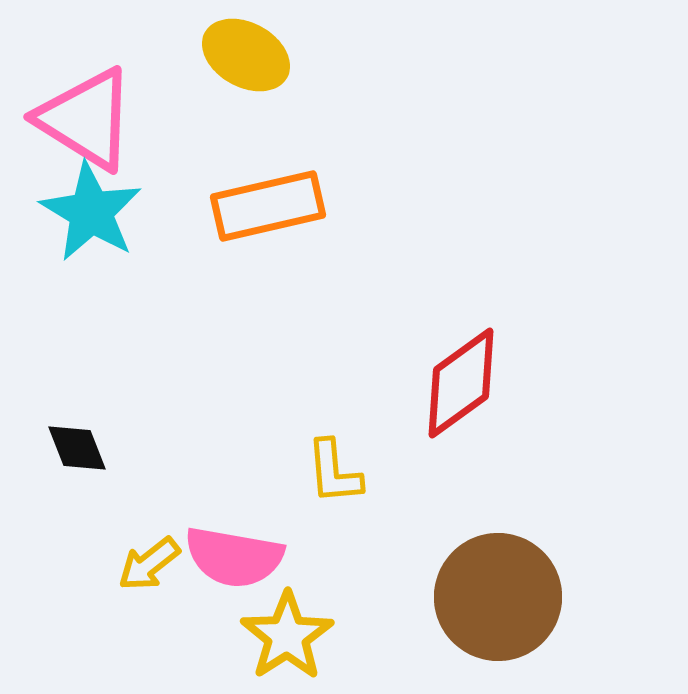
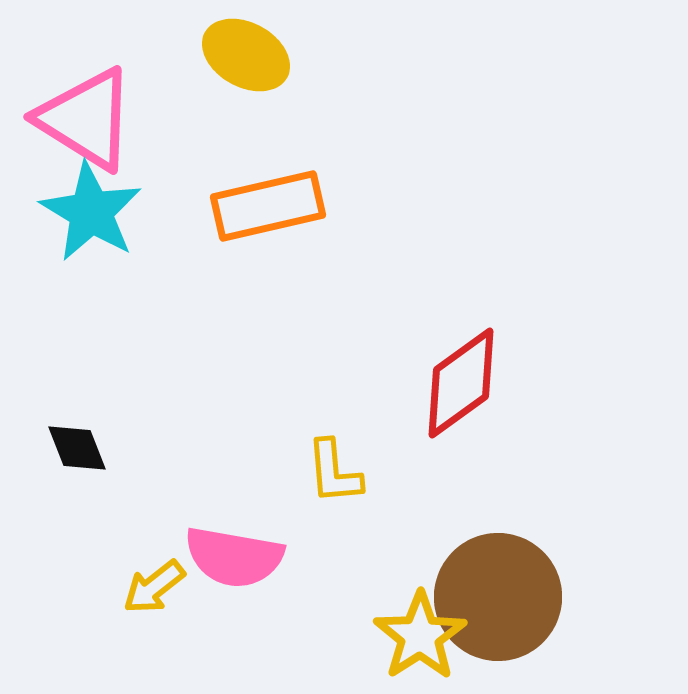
yellow arrow: moved 5 px right, 23 px down
yellow star: moved 133 px right
